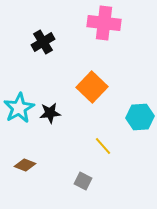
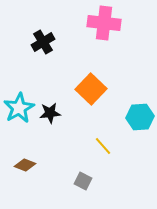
orange square: moved 1 px left, 2 px down
